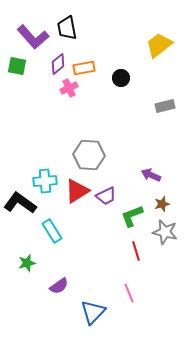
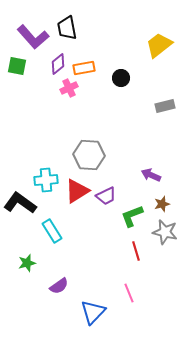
cyan cross: moved 1 px right, 1 px up
